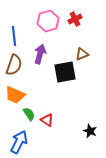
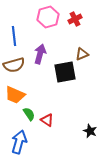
pink hexagon: moved 4 px up
brown semicircle: rotated 55 degrees clockwise
blue arrow: rotated 10 degrees counterclockwise
